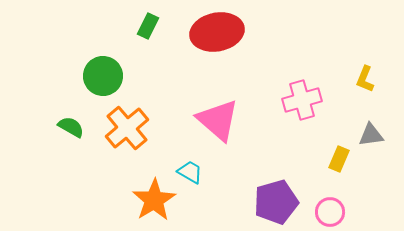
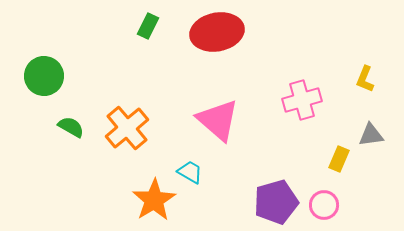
green circle: moved 59 px left
pink circle: moved 6 px left, 7 px up
